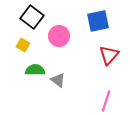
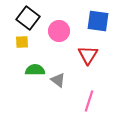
black square: moved 4 px left, 1 px down
blue square: rotated 20 degrees clockwise
pink circle: moved 5 px up
yellow square: moved 1 px left, 3 px up; rotated 32 degrees counterclockwise
red triangle: moved 21 px left; rotated 10 degrees counterclockwise
pink line: moved 17 px left
